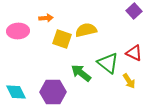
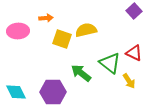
green triangle: moved 2 px right
